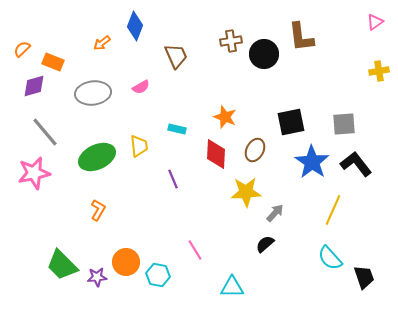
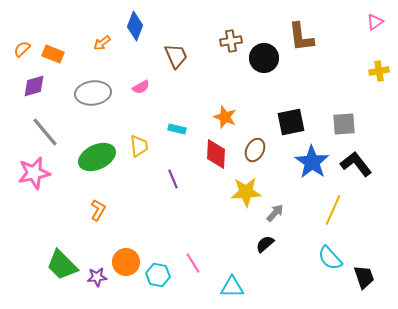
black circle: moved 4 px down
orange rectangle: moved 8 px up
pink line: moved 2 px left, 13 px down
